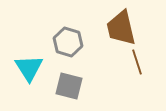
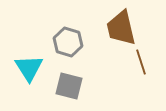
brown line: moved 4 px right
